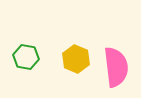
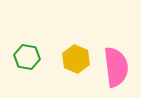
green hexagon: moved 1 px right
